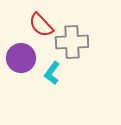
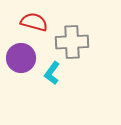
red semicircle: moved 7 px left, 3 px up; rotated 148 degrees clockwise
